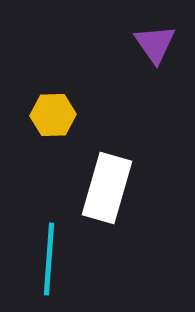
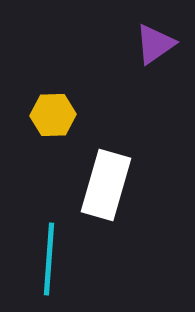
purple triangle: rotated 30 degrees clockwise
white rectangle: moved 1 px left, 3 px up
